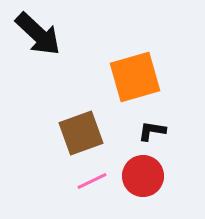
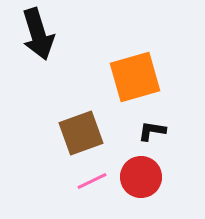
black arrow: rotated 30 degrees clockwise
red circle: moved 2 px left, 1 px down
